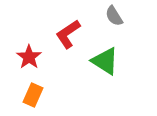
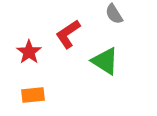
gray semicircle: moved 2 px up
red star: moved 5 px up
orange rectangle: rotated 60 degrees clockwise
